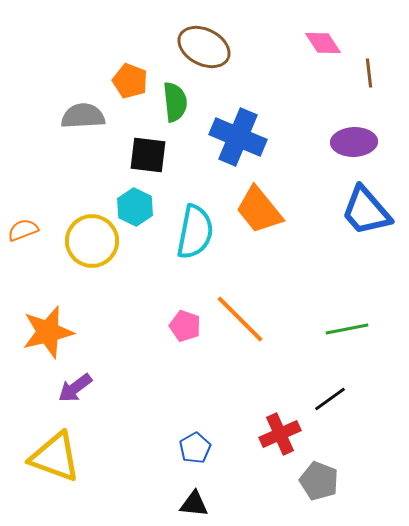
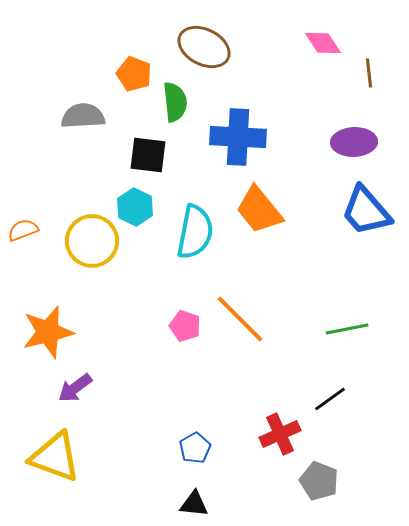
orange pentagon: moved 4 px right, 7 px up
blue cross: rotated 20 degrees counterclockwise
